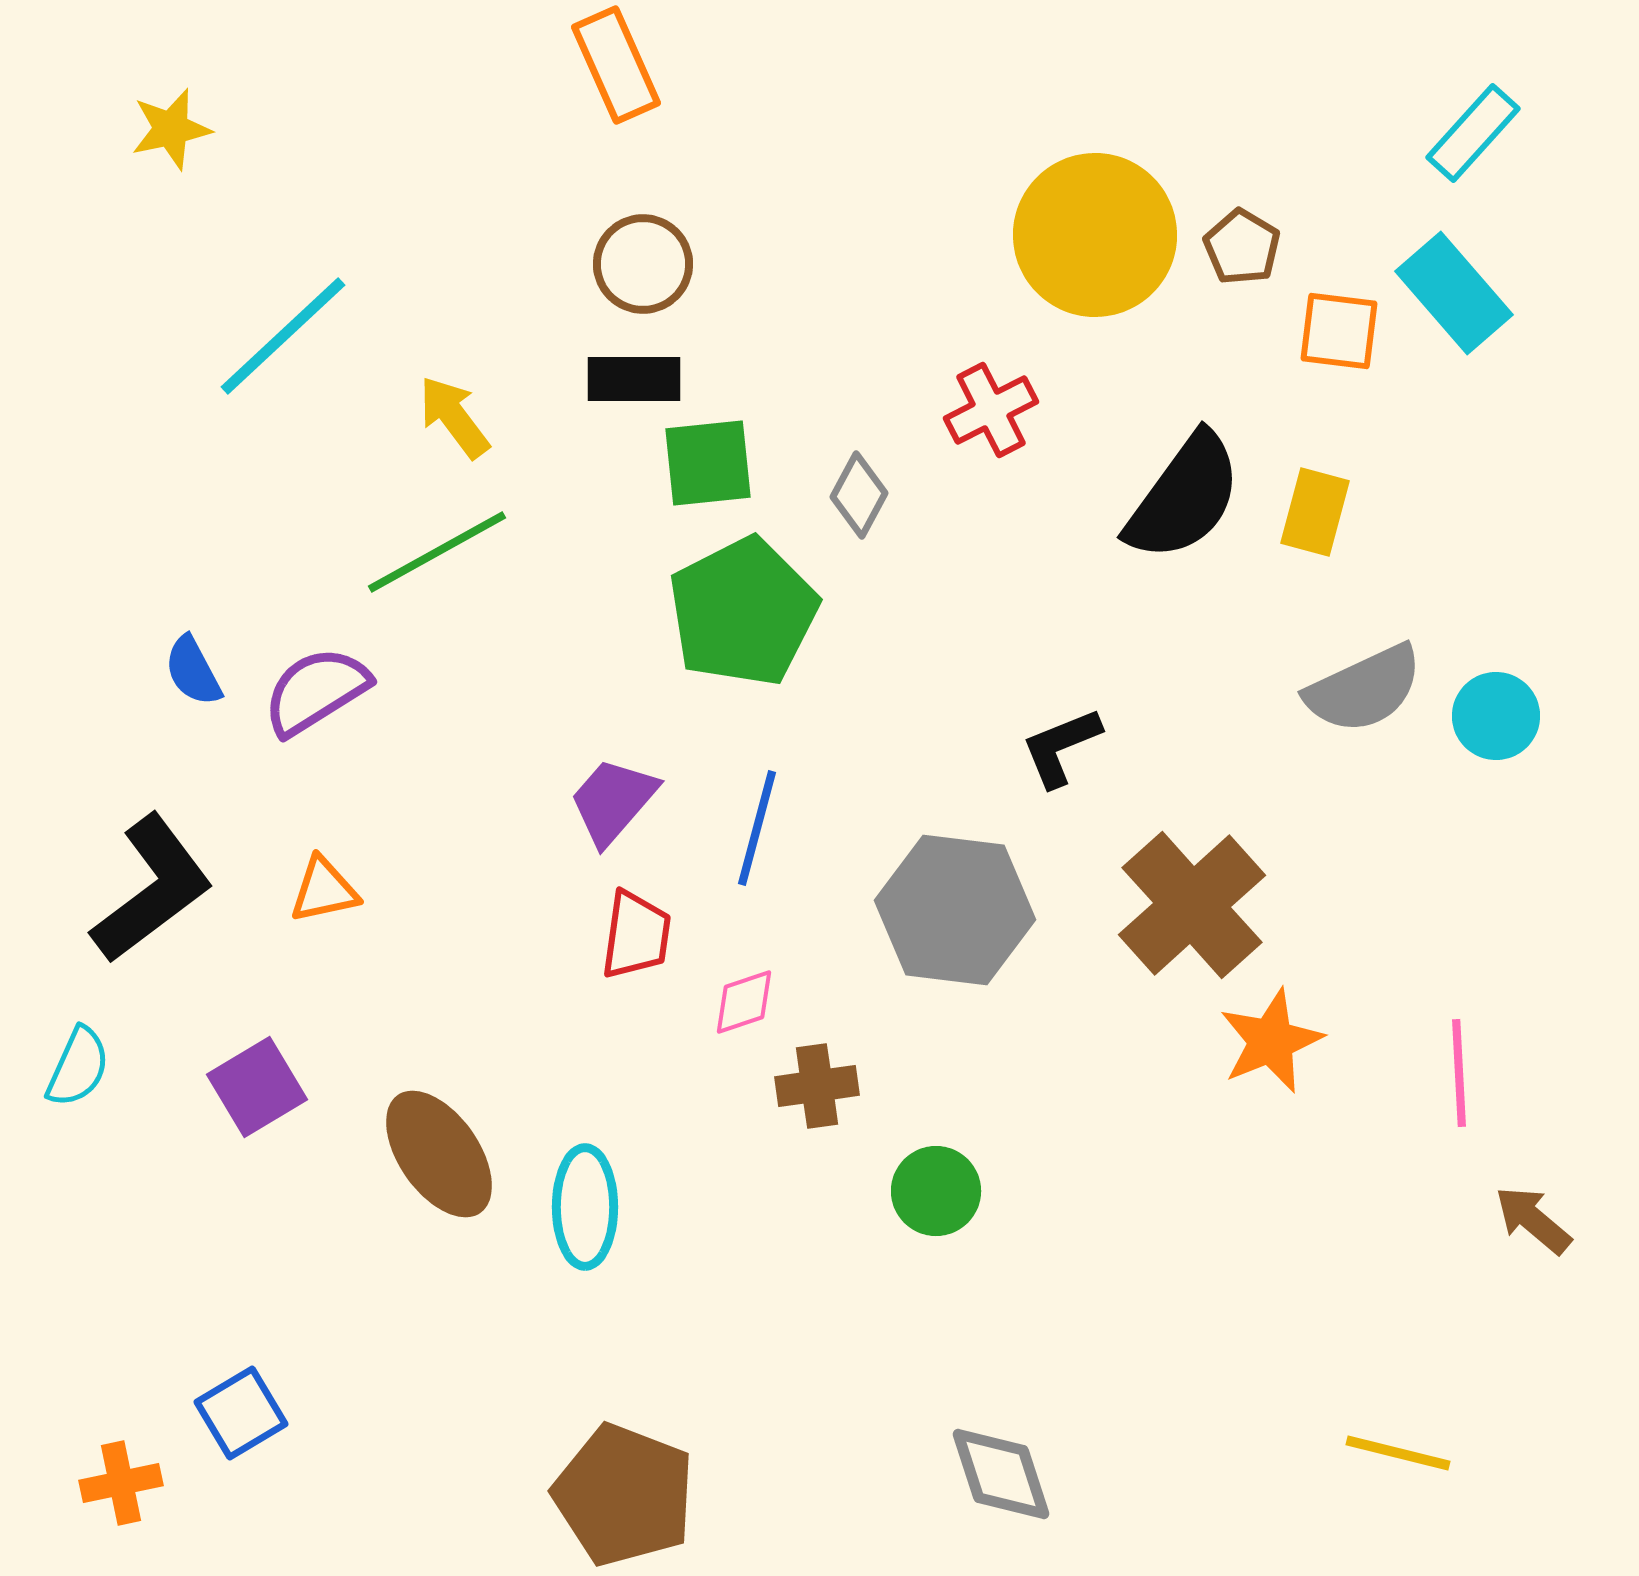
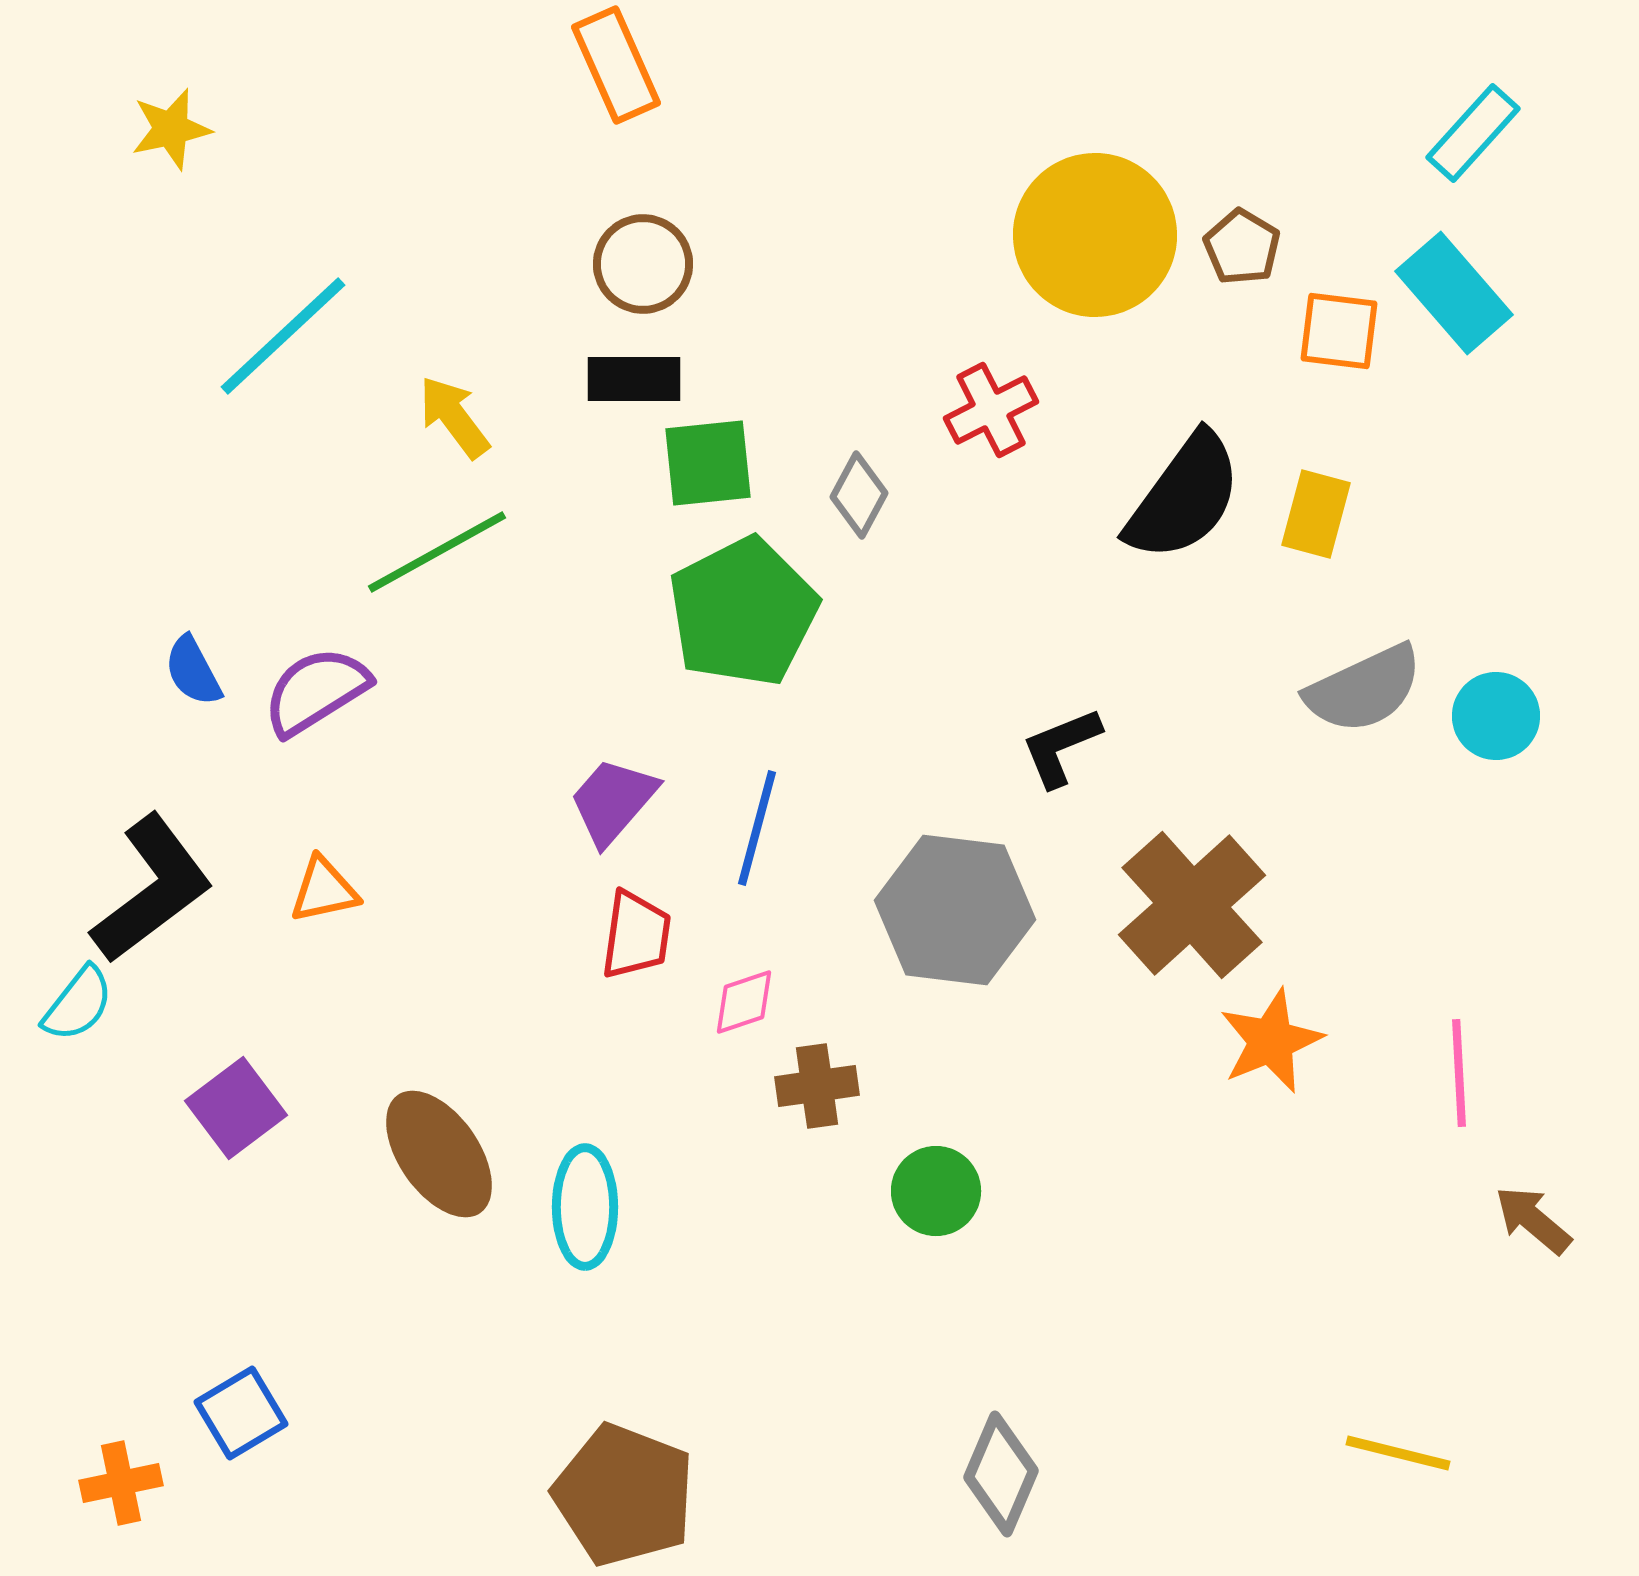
yellow rectangle at (1315, 512): moved 1 px right, 2 px down
cyan semicircle at (78, 1067): moved 63 px up; rotated 14 degrees clockwise
purple square at (257, 1087): moved 21 px left, 21 px down; rotated 6 degrees counterclockwise
gray diamond at (1001, 1474): rotated 41 degrees clockwise
